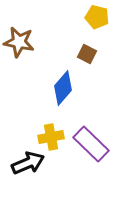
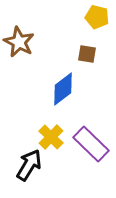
brown star: rotated 16 degrees clockwise
brown square: rotated 18 degrees counterclockwise
blue diamond: moved 1 px down; rotated 12 degrees clockwise
yellow cross: rotated 35 degrees counterclockwise
black arrow: moved 1 px right, 2 px down; rotated 36 degrees counterclockwise
